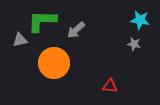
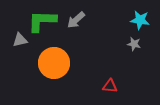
gray arrow: moved 10 px up
